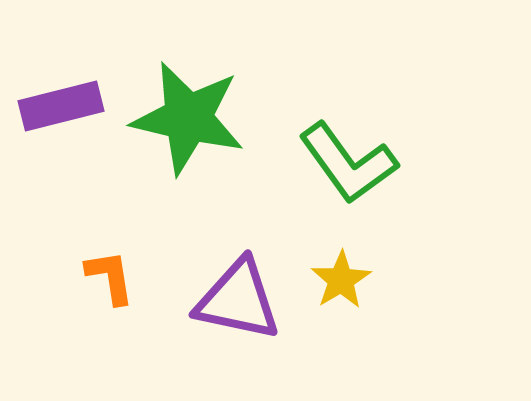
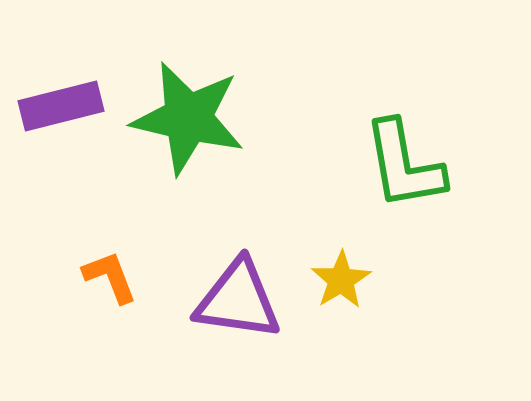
green L-shape: moved 56 px right, 2 px down; rotated 26 degrees clockwise
orange L-shape: rotated 12 degrees counterclockwise
purple triangle: rotated 4 degrees counterclockwise
